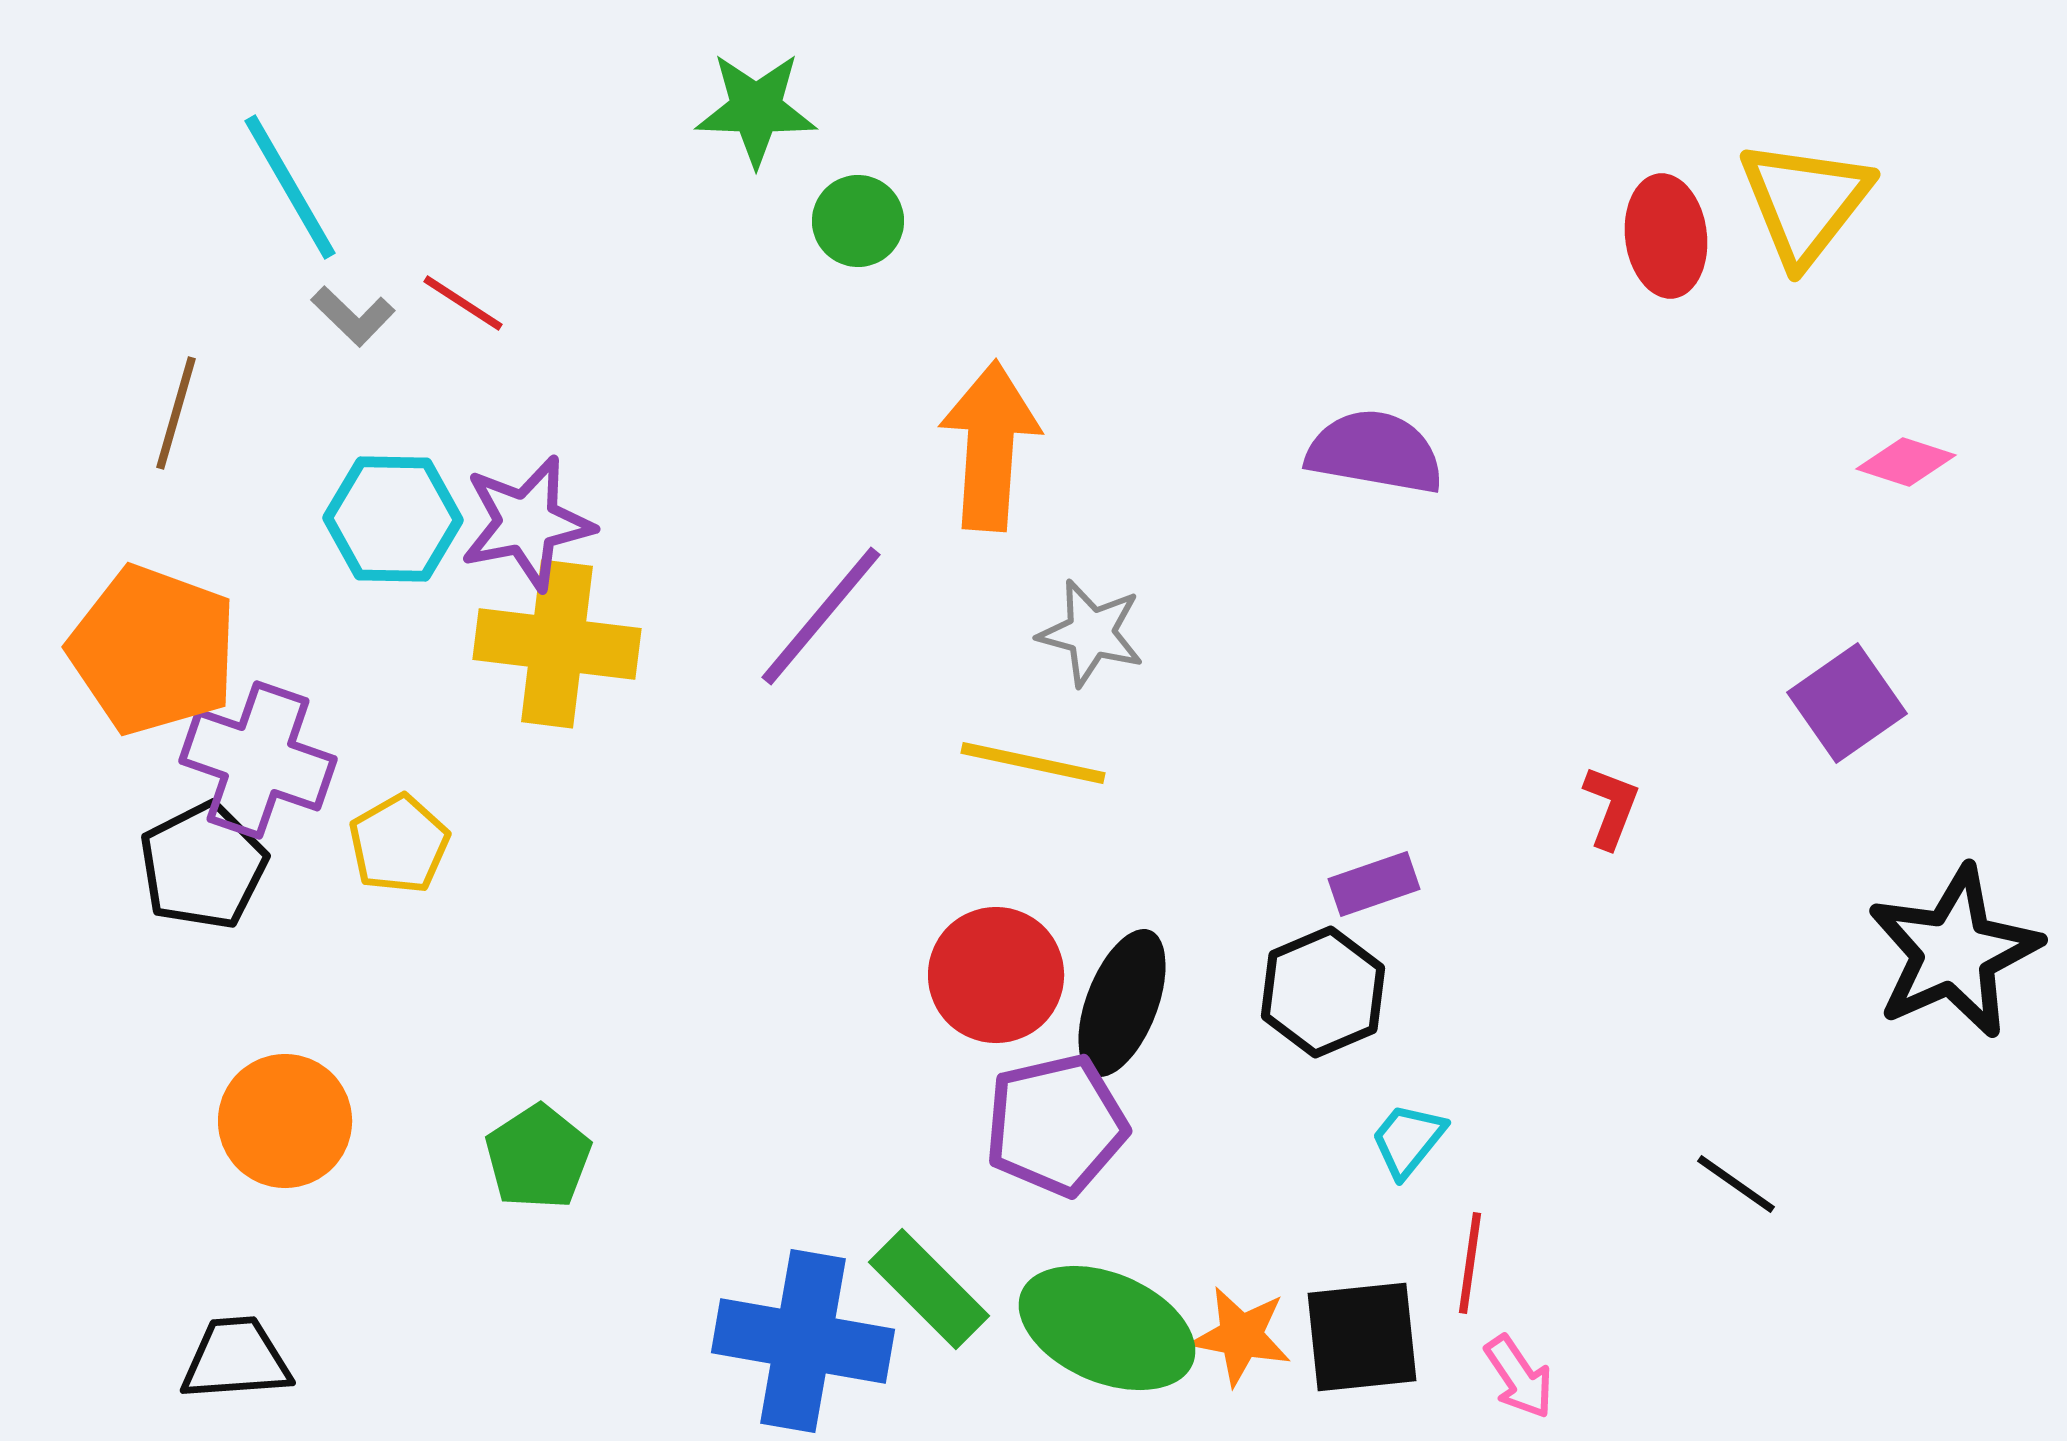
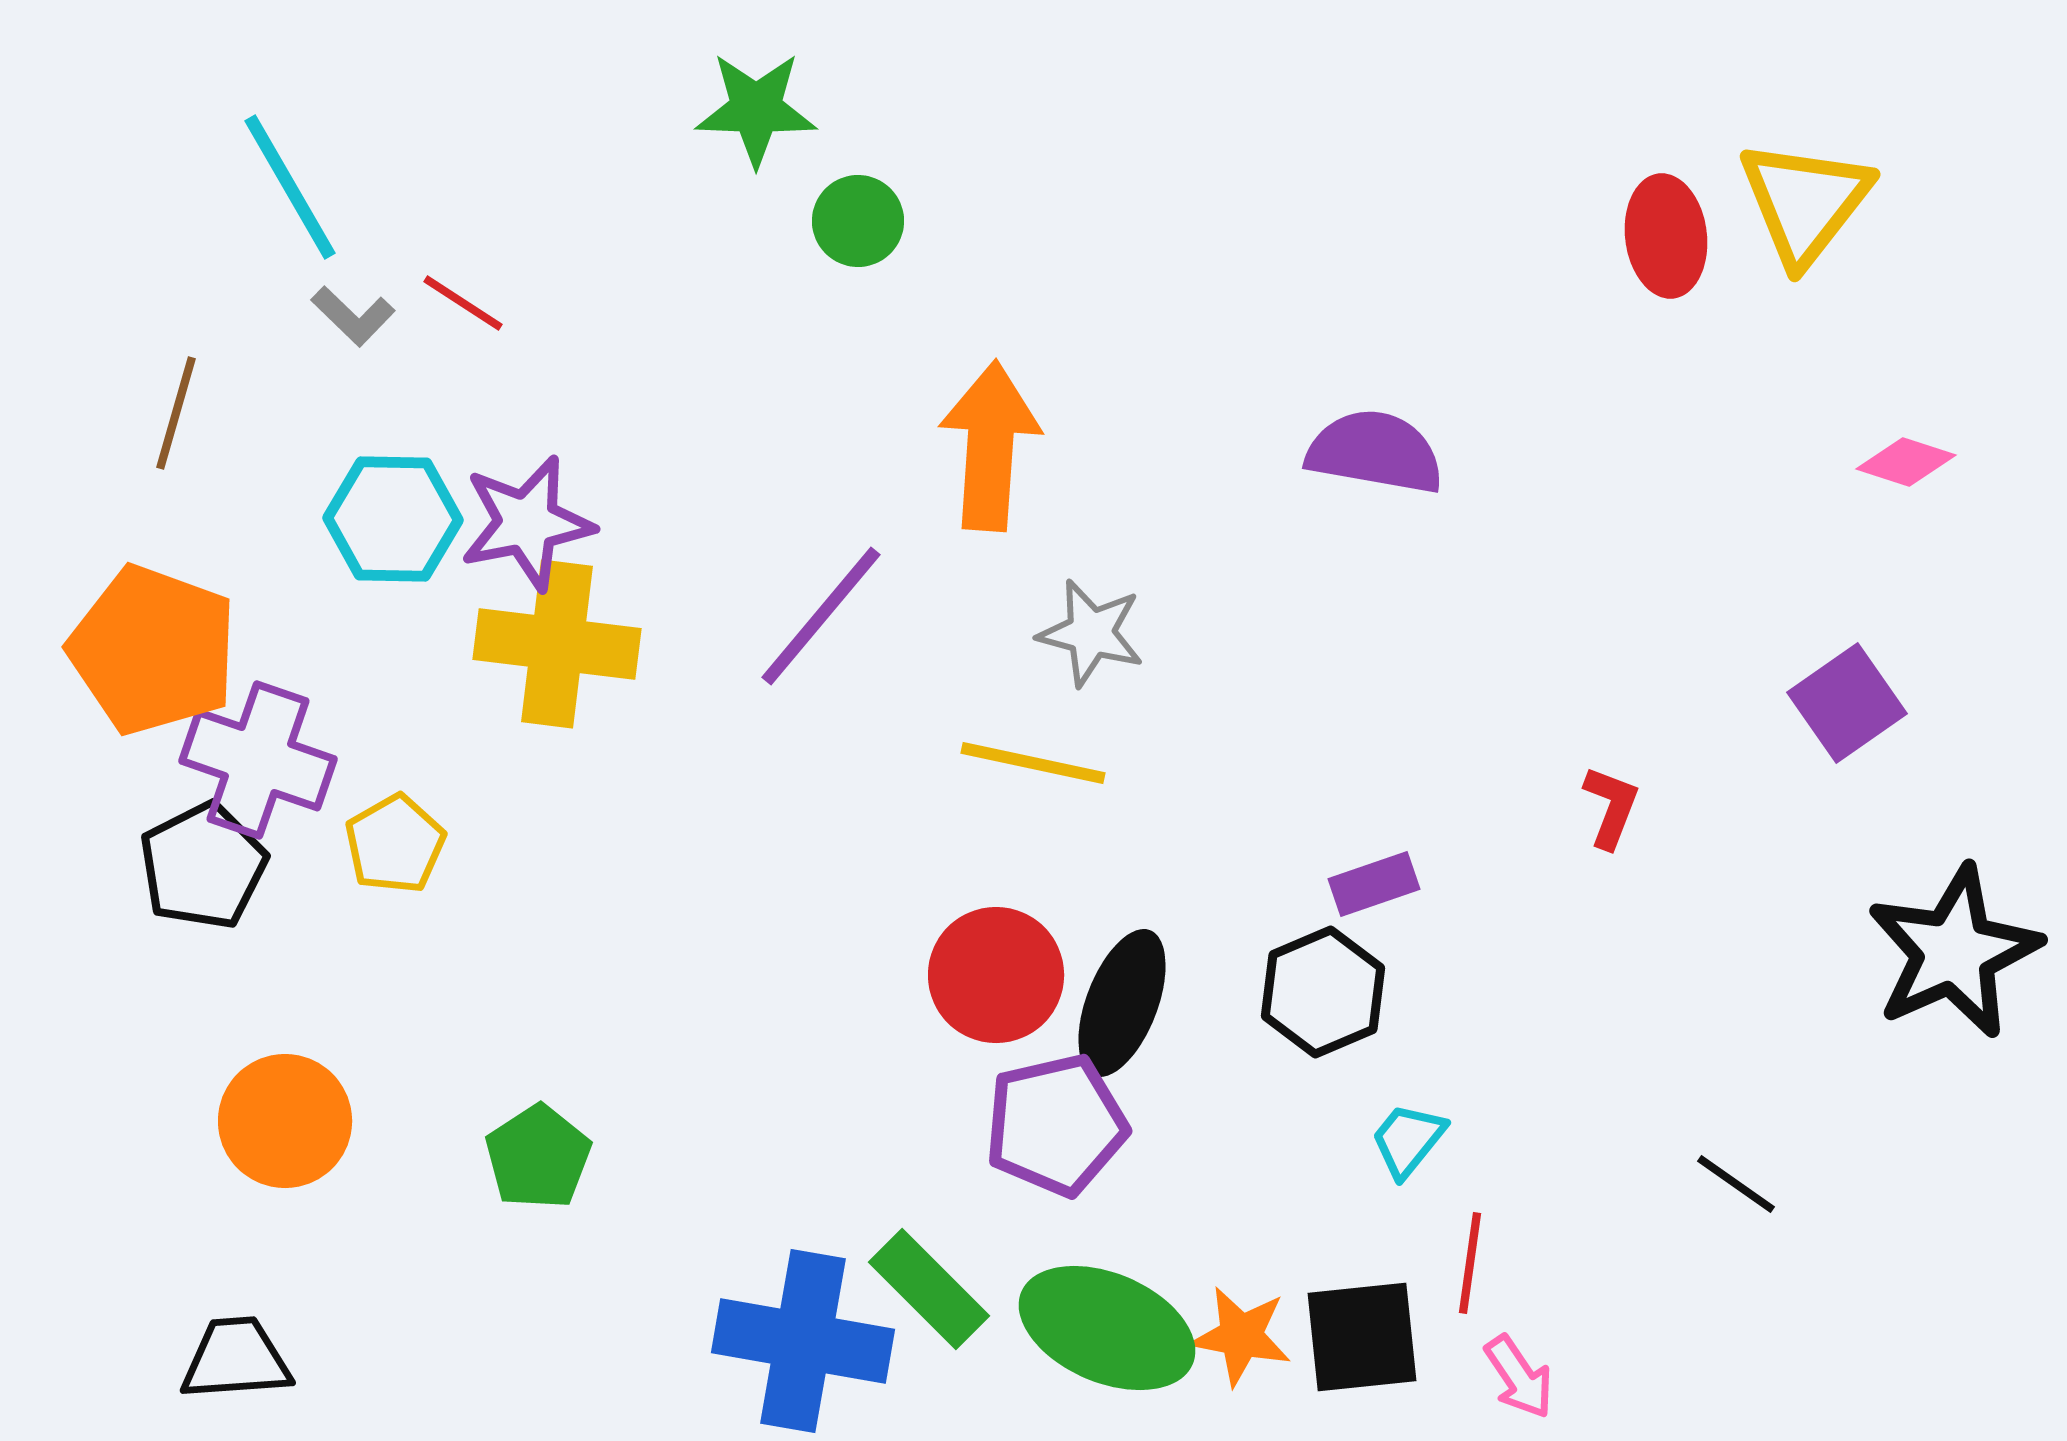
yellow pentagon at (399, 844): moved 4 px left
